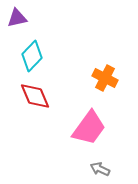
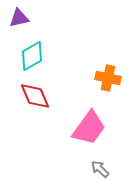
purple triangle: moved 2 px right
cyan diamond: rotated 16 degrees clockwise
orange cross: moved 3 px right; rotated 15 degrees counterclockwise
gray arrow: rotated 18 degrees clockwise
